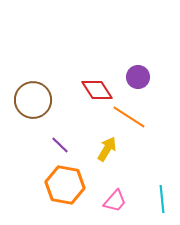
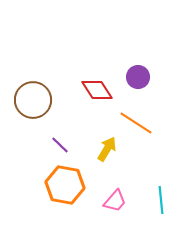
orange line: moved 7 px right, 6 px down
cyan line: moved 1 px left, 1 px down
